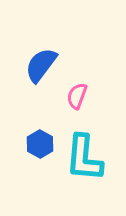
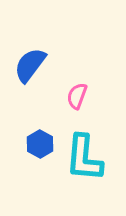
blue semicircle: moved 11 px left
